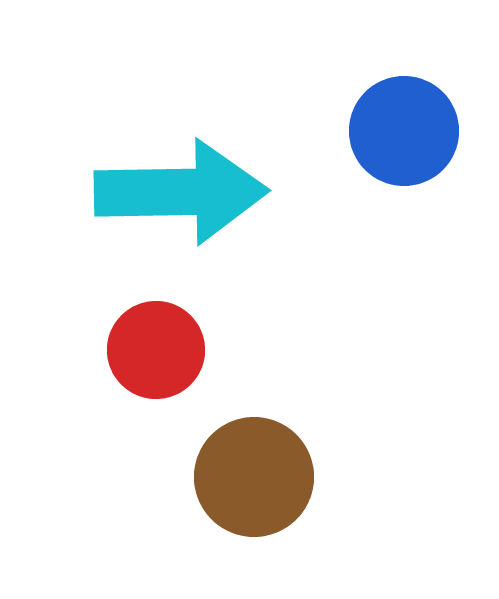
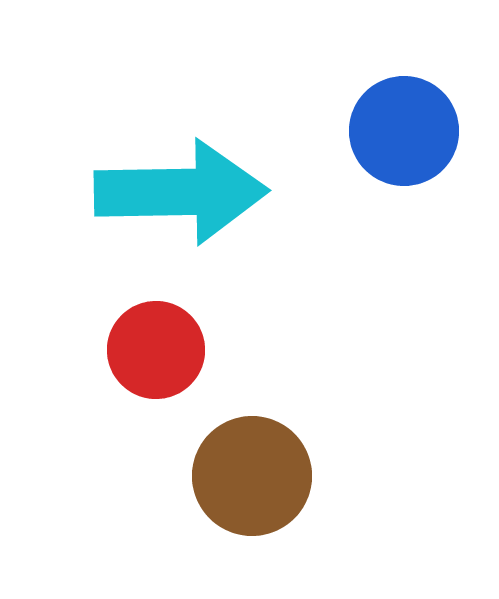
brown circle: moved 2 px left, 1 px up
